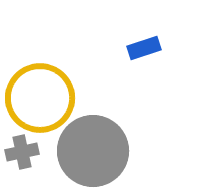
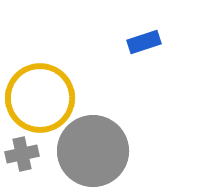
blue rectangle: moved 6 px up
gray cross: moved 2 px down
